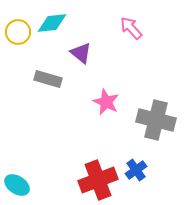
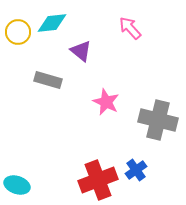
pink arrow: moved 1 px left
purple triangle: moved 2 px up
gray rectangle: moved 1 px down
gray cross: moved 2 px right
cyan ellipse: rotated 15 degrees counterclockwise
